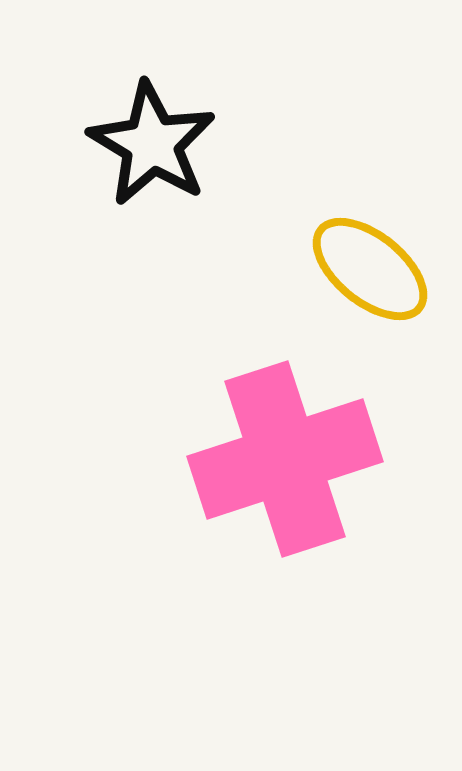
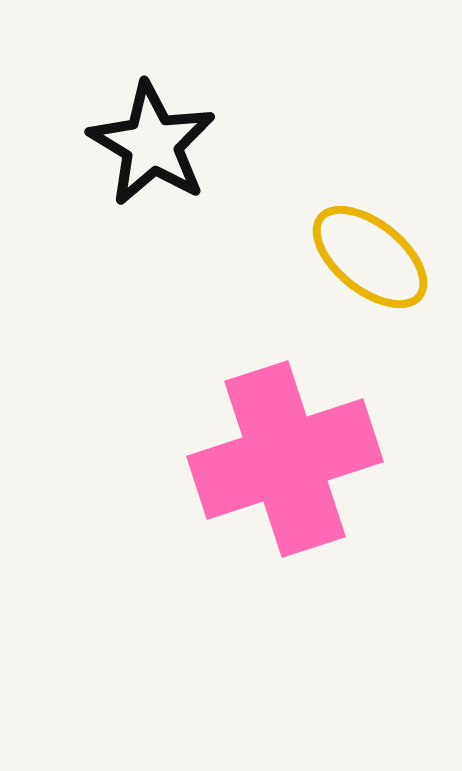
yellow ellipse: moved 12 px up
